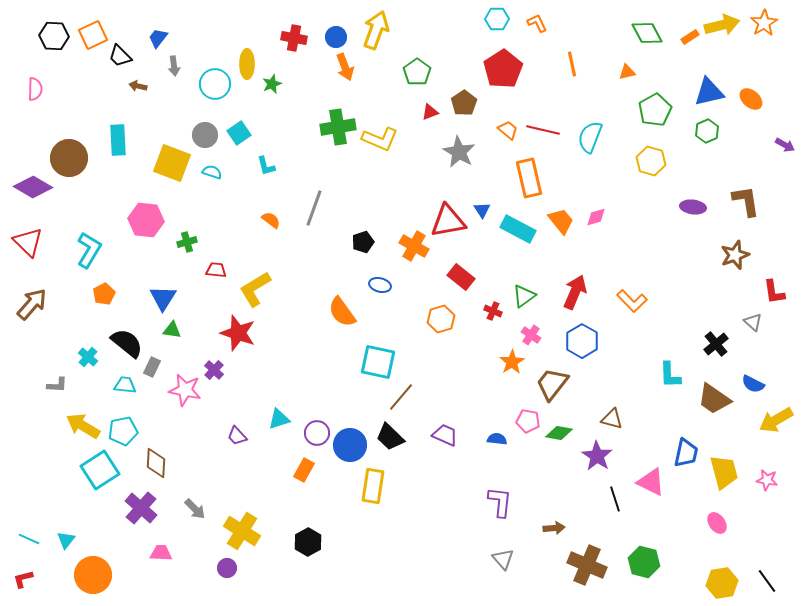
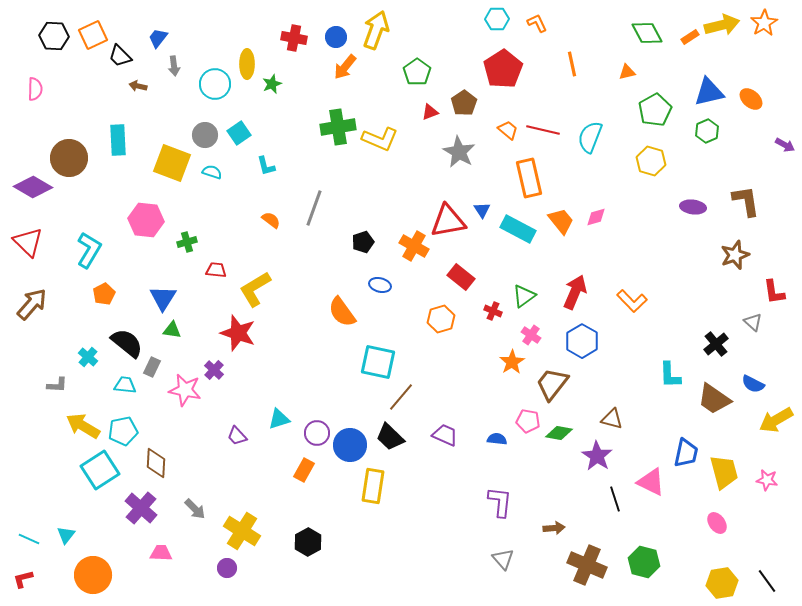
orange arrow at (345, 67): rotated 60 degrees clockwise
cyan triangle at (66, 540): moved 5 px up
